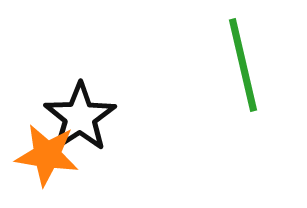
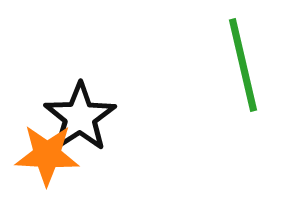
orange star: rotated 6 degrees counterclockwise
